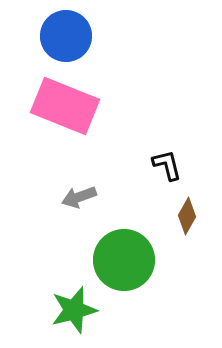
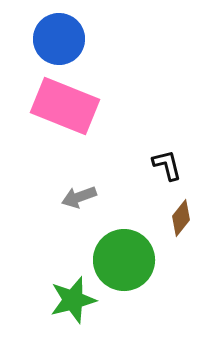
blue circle: moved 7 px left, 3 px down
brown diamond: moved 6 px left, 2 px down; rotated 9 degrees clockwise
green star: moved 1 px left, 10 px up
